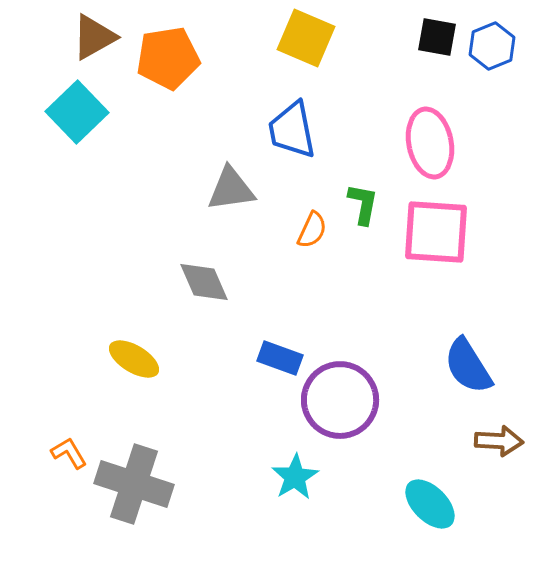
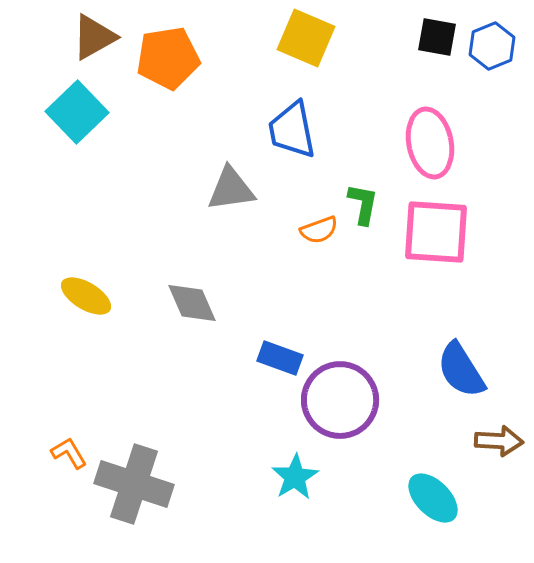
orange semicircle: moved 7 px right; rotated 45 degrees clockwise
gray diamond: moved 12 px left, 21 px down
yellow ellipse: moved 48 px left, 63 px up
blue semicircle: moved 7 px left, 4 px down
cyan ellipse: moved 3 px right, 6 px up
